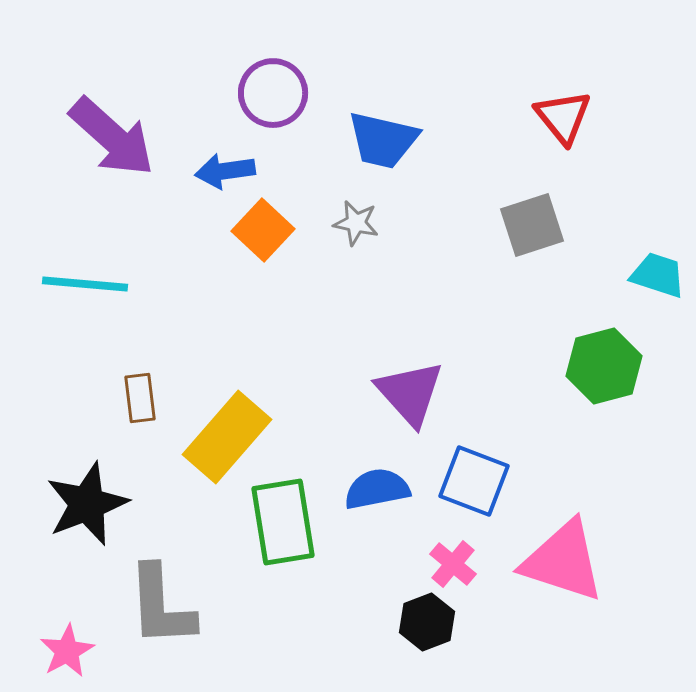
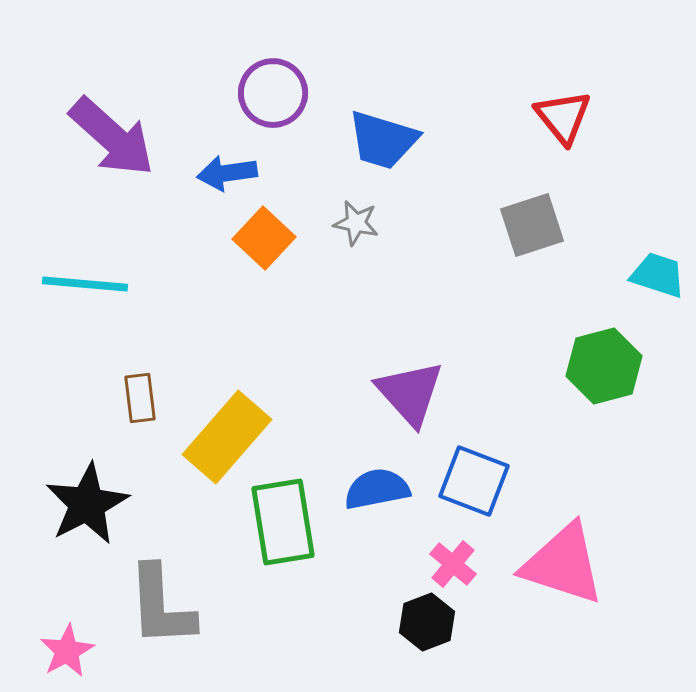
blue trapezoid: rotated 4 degrees clockwise
blue arrow: moved 2 px right, 2 px down
orange square: moved 1 px right, 8 px down
black star: rotated 6 degrees counterclockwise
pink triangle: moved 3 px down
